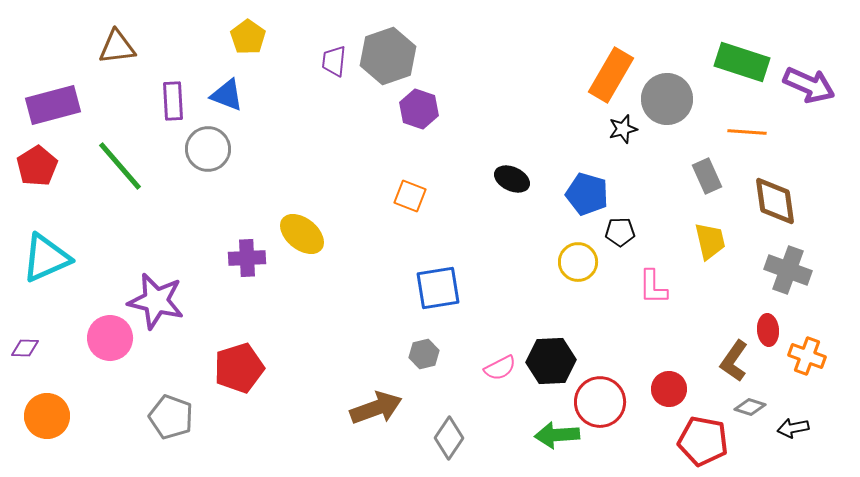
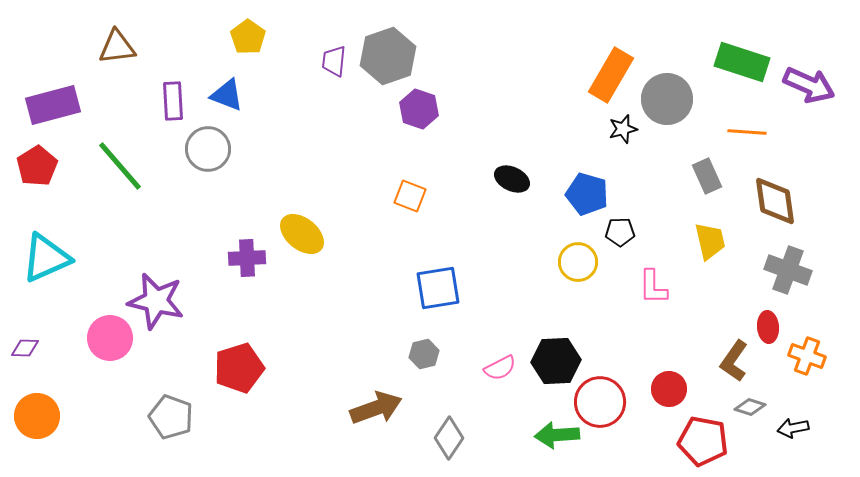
red ellipse at (768, 330): moved 3 px up
black hexagon at (551, 361): moved 5 px right
orange circle at (47, 416): moved 10 px left
